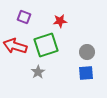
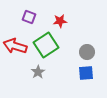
purple square: moved 5 px right
green square: rotated 15 degrees counterclockwise
